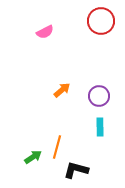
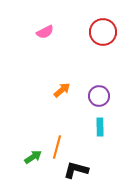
red circle: moved 2 px right, 11 px down
